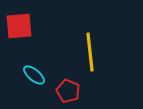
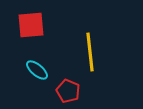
red square: moved 12 px right, 1 px up
cyan ellipse: moved 3 px right, 5 px up
